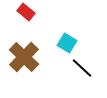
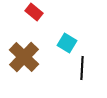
red rectangle: moved 8 px right
black line: rotated 50 degrees clockwise
